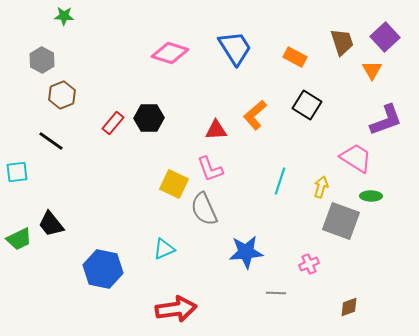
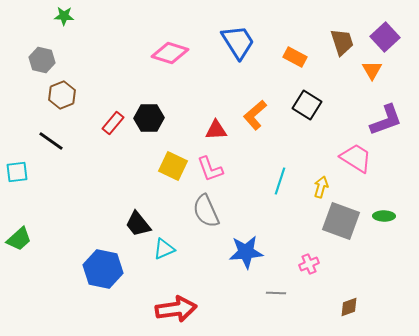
blue trapezoid: moved 3 px right, 6 px up
gray hexagon: rotated 15 degrees counterclockwise
yellow square: moved 1 px left, 18 px up
green ellipse: moved 13 px right, 20 px down
gray semicircle: moved 2 px right, 2 px down
black trapezoid: moved 87 px right
green trapezoid: rotated 16 degrees counterclockwise
